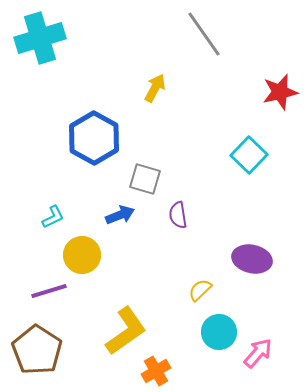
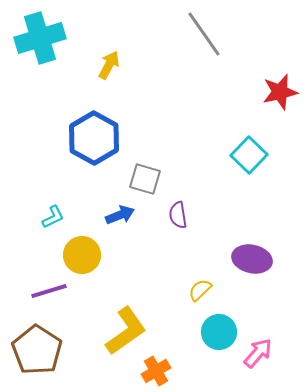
yellow arrow: moved 46 px left, 23 px up
